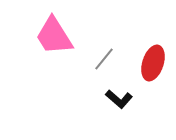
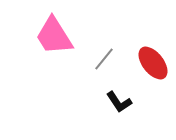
red ellipse: rotated 56 degrees counterclockwise
black L-shape: moved 3 px down; rotated 16 degrees clockwise
